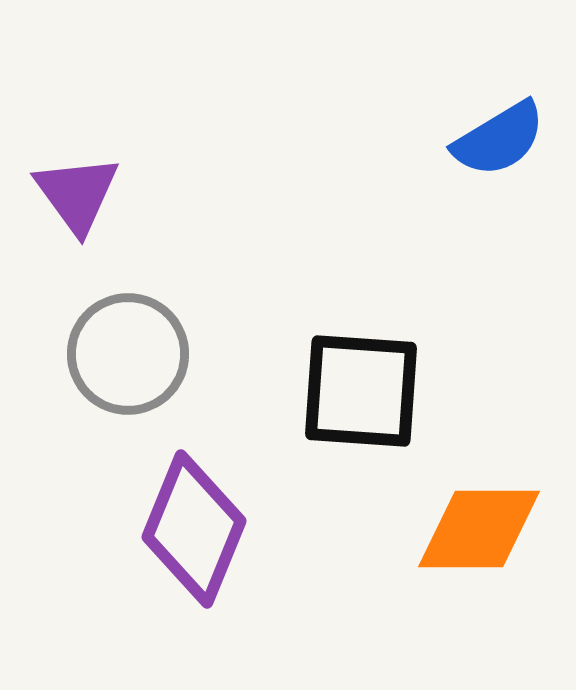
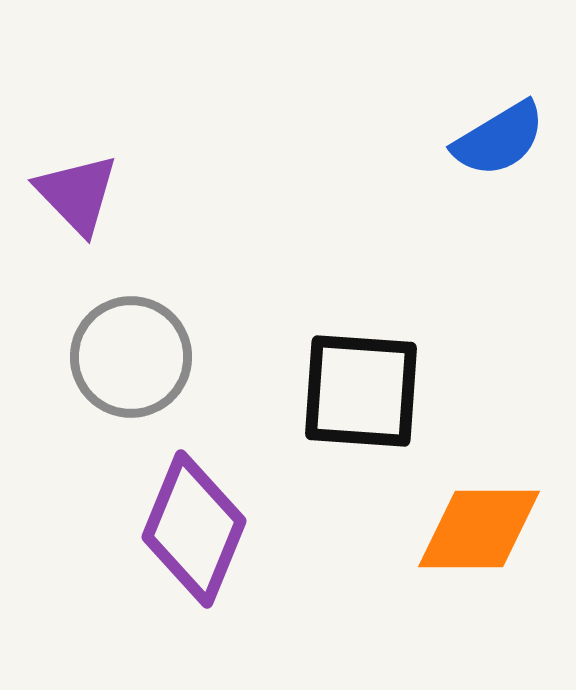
purple triangle: rotated 8 degrees counterclockwise
gray circle: moved 3 px right, 3 px down
